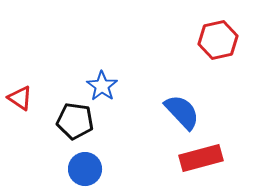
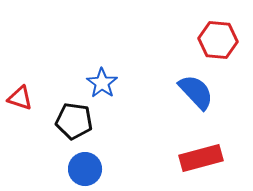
red hexagon: rotated 18 degrees clockwise
blue star: moved 3 px up
red triangle: rotated 16 degrees counterclockwise
blue semicircle: moved 14 px right, 20 px up
black pentagon: moved 1 px left
